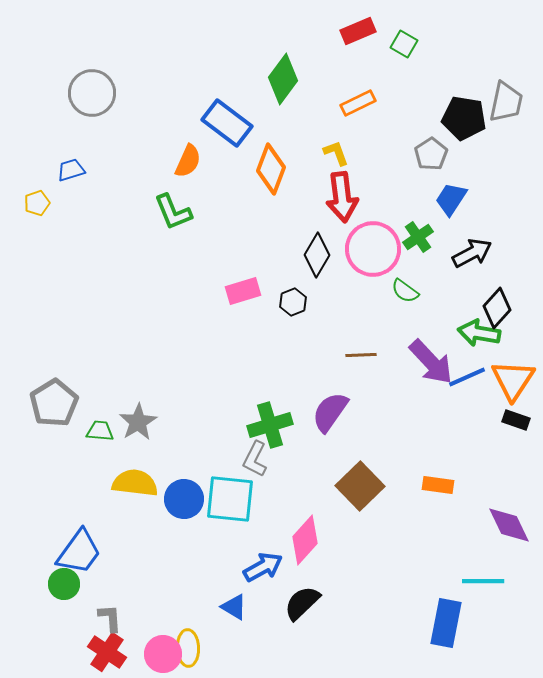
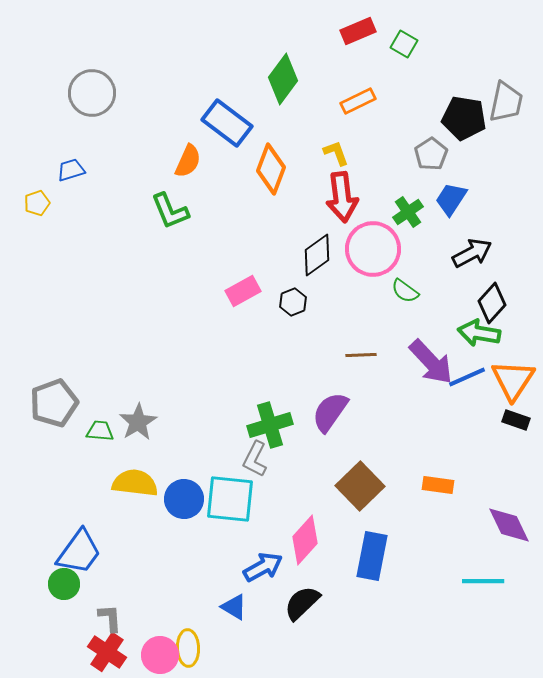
orange rectangle at (358, 103): moved 2 px up
green L-shape at (173, 212): moved 3 px left, 1 px up
green cross at (418, 237): moved 10 px left, 25 px up
black diamond at (317, 255): rotated 24 degrees clockwise
pink rectangle at (243, 291): rotated 12 degrees counterclockwise
black diamond at (497, 308): moved 5 px left, 5 px up
gray pentagon at (54, 403): rotated 12 degrees clockwise
blue rectangle at (446, 623): moved 74 px left, 67 px up
pink circle at (163, 654): moved 3 px left, 1 px down
